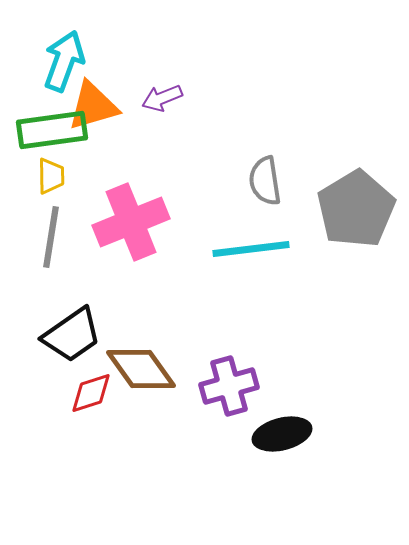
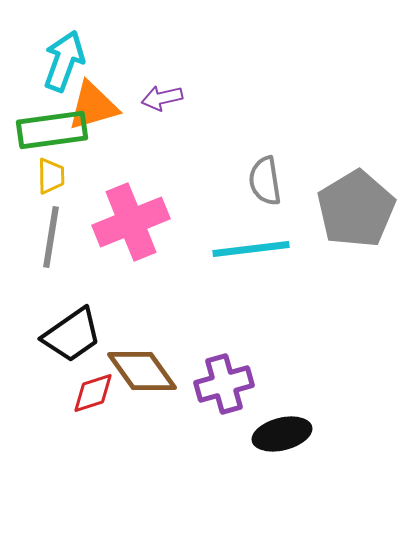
purple arrow: rotated 9 degrees clockwise
brown diamond: moved 1 px right, 2 px down
purple cross: moved 5 px left, 2 px up
red diamond: moved 2 px right
